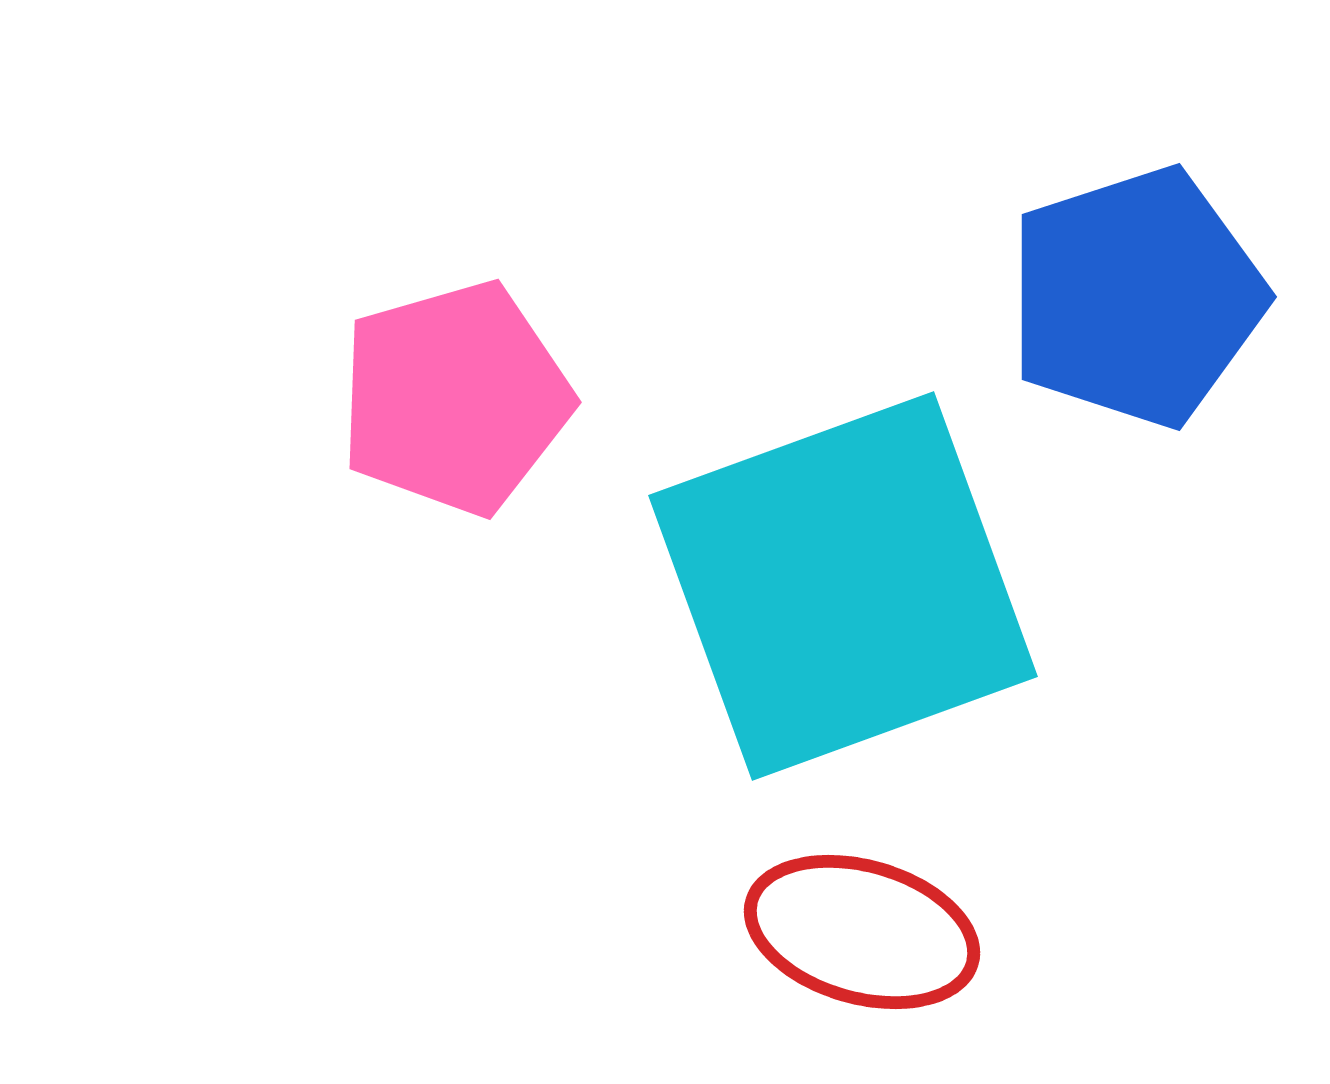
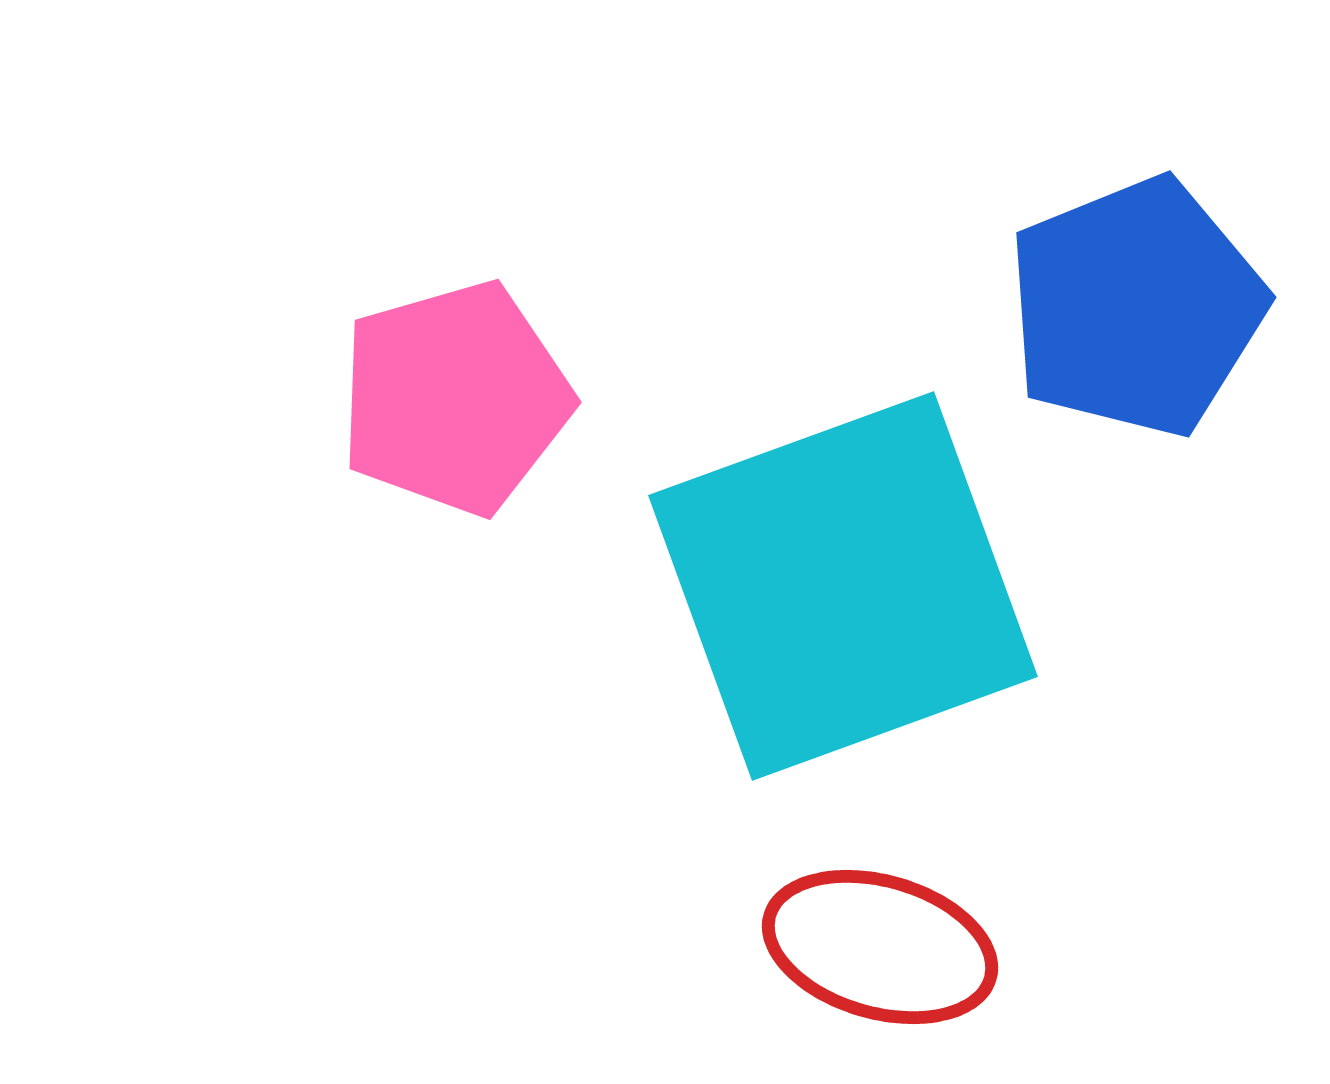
blue pentagon: moved 10 px down; rotated 4 degrees counterclockwise
red ellipse: moved 18 px right, 15 px down
